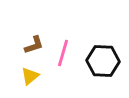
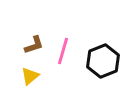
pink line: moved 2 px up
black hexagon: rotated 24 degrees counterclockwise
